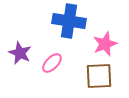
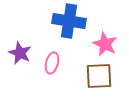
pink star: rotated 25 degrees counterclockwise
pink ellipse: rotated 30 degrees counterclockwise
